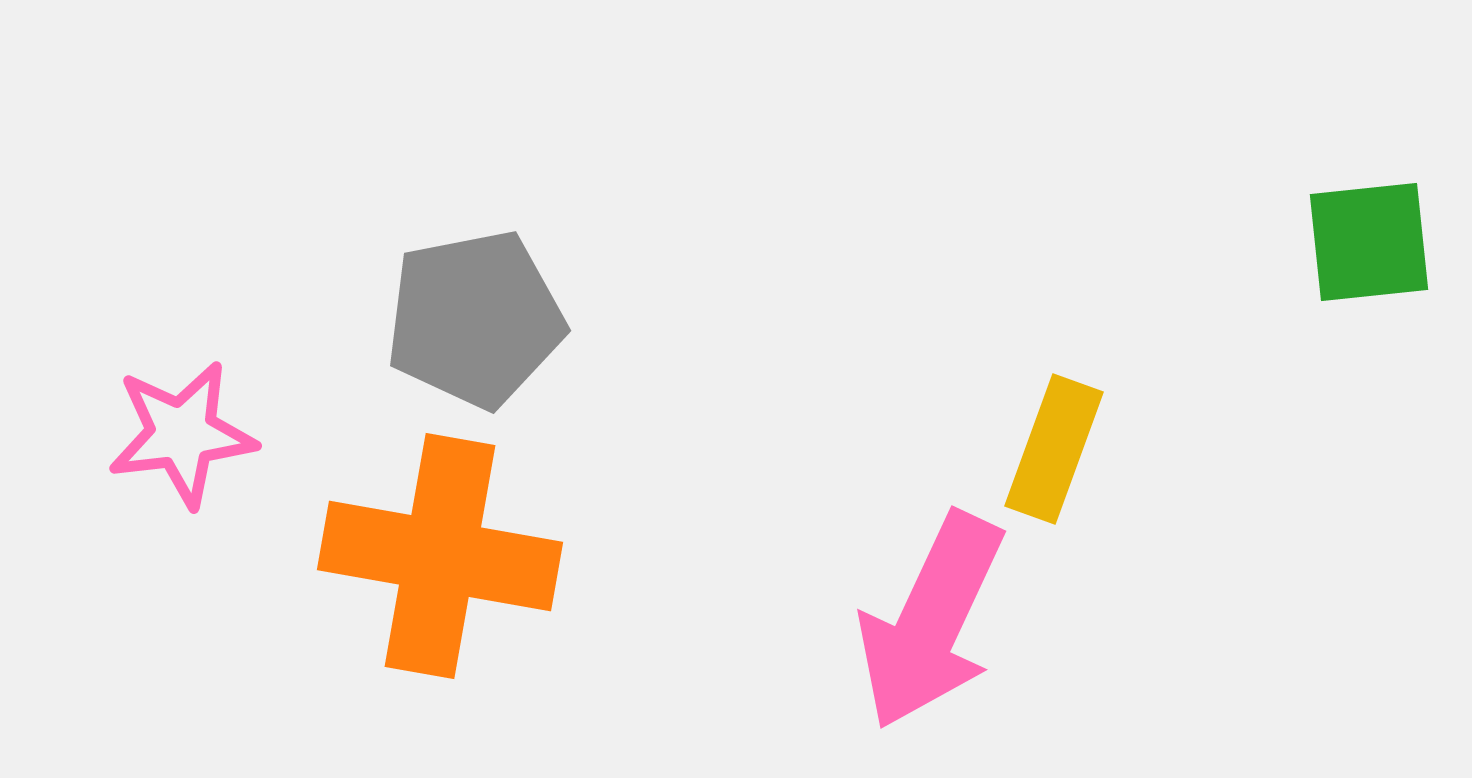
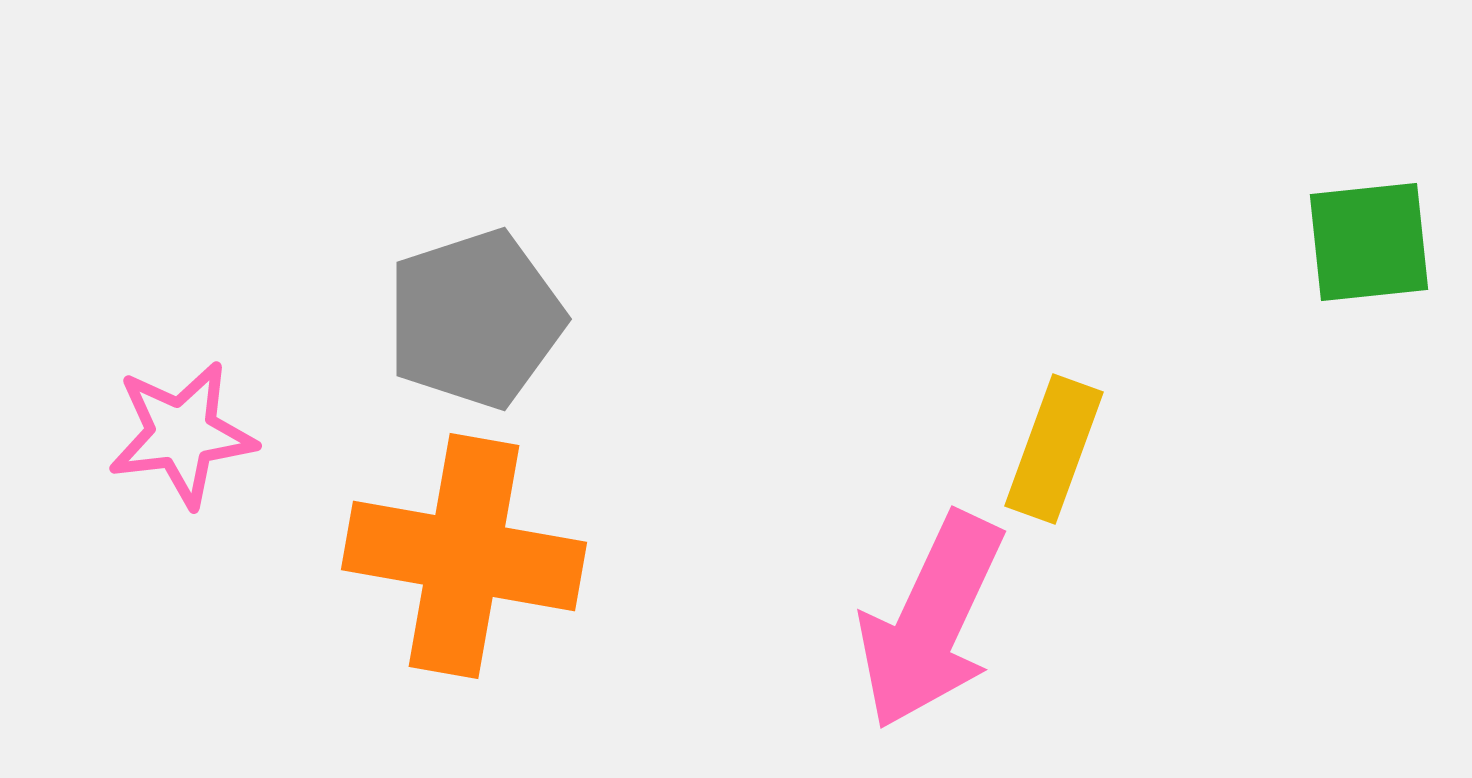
gray pentagon: rotated 7 degrees counterclockwise
orange cross: moved 24 px right
